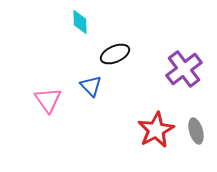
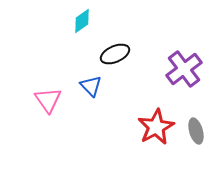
cyan diamond: moved 2 px right, 1 px up; rotated 55 degrees clockwise
red star: moved 3 px up
